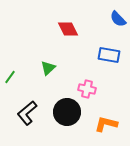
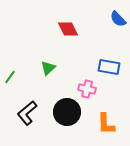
blue rectangle: moved 12 px down
orange L-shape: rotated 105 degrees counterclockwise
